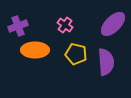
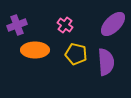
purple cross: moved 1 px left, 1 px up
